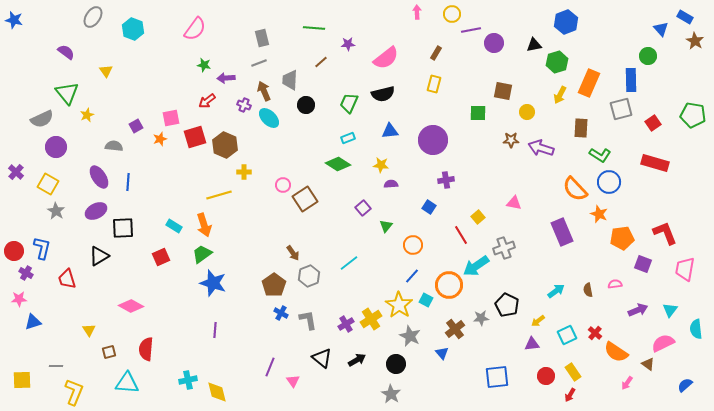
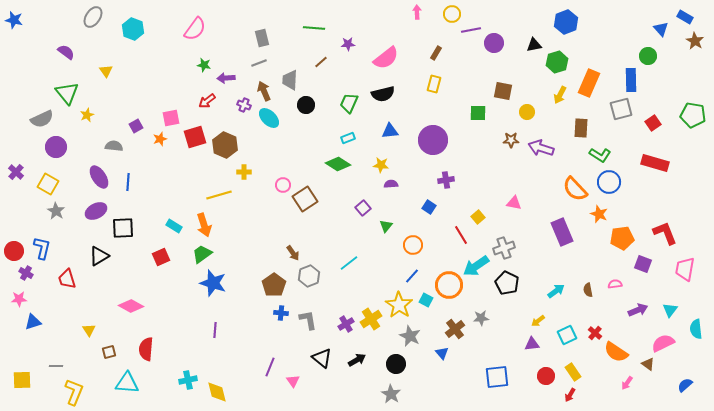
black pentagon at (507, 305): moved 22 px up
blue cross at (281, 313): rotated 24 degrees counterclockwise
